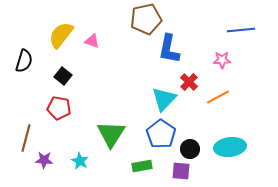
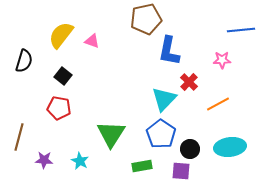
blue L-shape: moved 2 px down
orange line: moved 7 px down
brown line: moved 7 px left, 1 px up
